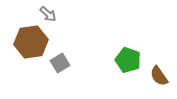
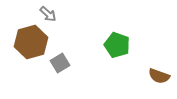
brown hexagon: rotated 8 degrees counterclockwise
green pentagon: moved 11 px left, 15 px up
brown semicircle: rotated 35 degrees counterclockwise
